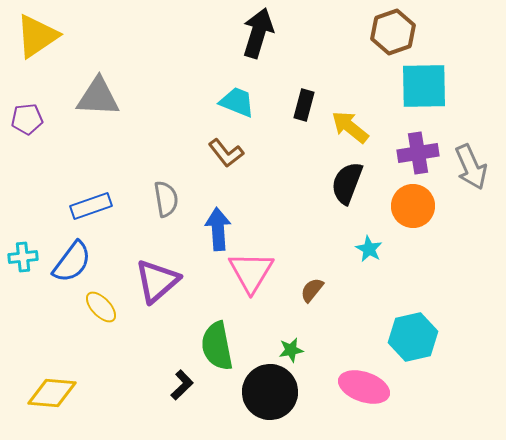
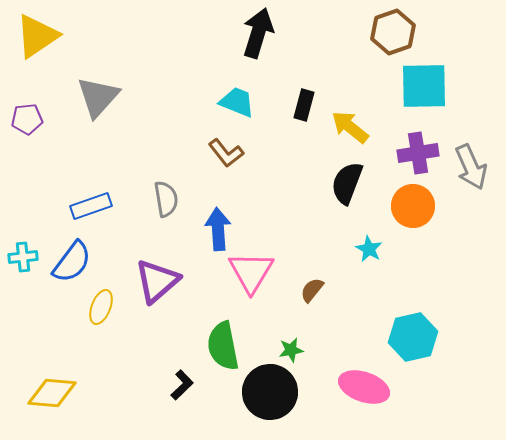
gray triangle: rotated 51 degrees counterclockwise
yellow ellipse: rotated 64 degrees clockwise
green semicircle: moved 6 px right
